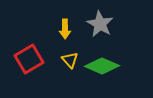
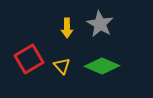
yellow arrow: moved 2 px right, 1 px up
yellow triangle: moved 8 px left, 6 px down
